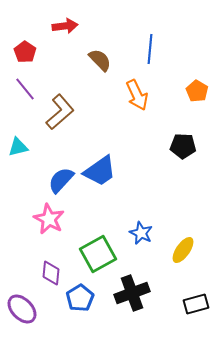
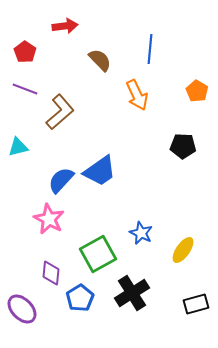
purple line: rotated 30 degrees counterclockwise
black cross: rotated 12 degrees counterclockwise
